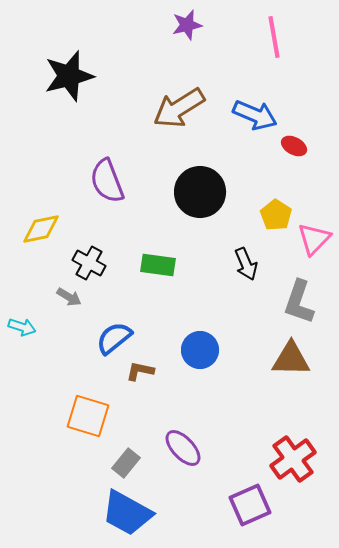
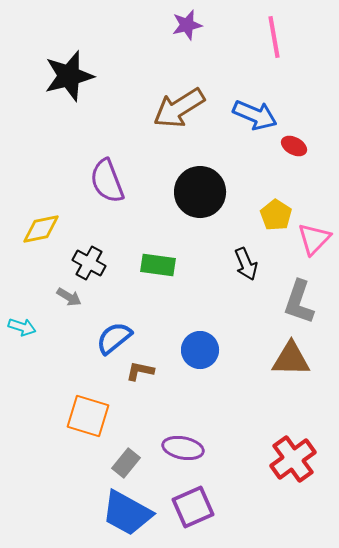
purple ellipse: rotated 36 degrees counterclockwise
purple square: moved 57 px left, 2 px down
